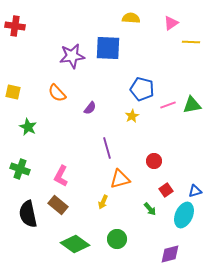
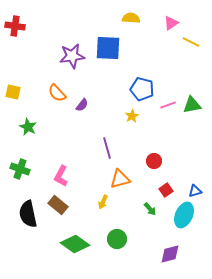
yellow line: rotated 24 degrees clockwise
purple semicircle: moved 8 px left, 3 px up
